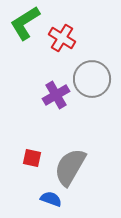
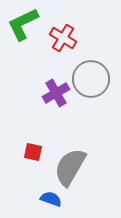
green L-shape: moved 2 px left, 1 px down; rotated 6 degrees clockwise
red cross: moved 1 px right
gray circle: moved 1 px left
purple cross: moved 2 px up
red square: moved 1 px right, 6 px up
